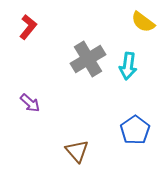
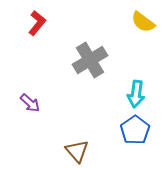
red L-shape: moved 9 px right, 4 px up
gray cross: moved 2 px right, 1 px down
cyan arrow: moved 8 px right, 28 px down
